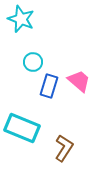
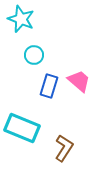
cyan circle: moved 1 px right, 7 px up
